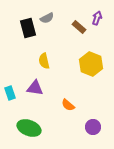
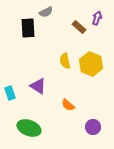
gray semicircle: moved 1 px left, 6 px up
black rectangle: rotated 12 degrees clockwise
yellow semicircle: moved 21 px right
purple triangle: moved 3 px right, 2 px up; rotated 24 degrees clockwise
